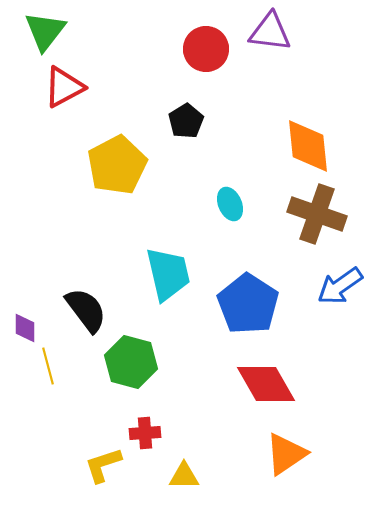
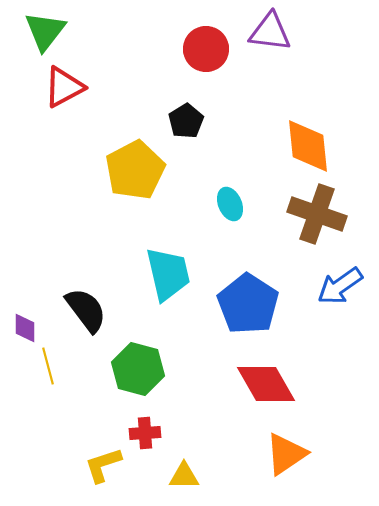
yellow pentagon: moved 18 px right, 5 px down
green hexagon: moved 7 px right, 7 px down
